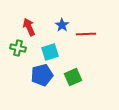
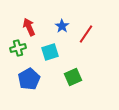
blue star: moved 1 px down
red line: rotated 54 degrees counterclockwise
green cross: rotated 28 degrees counterclockwise
blue pentagon: moved 13 px left, 4 px down; rotated 15 degrees counterclockwise
